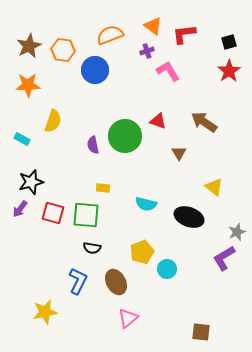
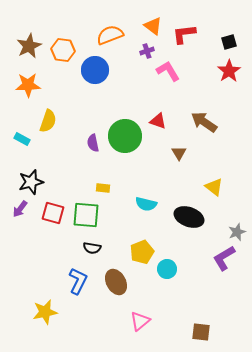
yellow semicircle: moved 5 px left
purple semicircle: moved 2 px up
pink triangle: moved 12 px right, 3 px down
